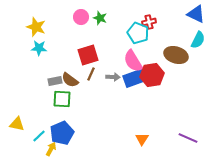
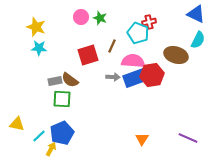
pink semicircle: rotated 125 degrees clockwise
brown line: moved 21 px right, 28 px up
